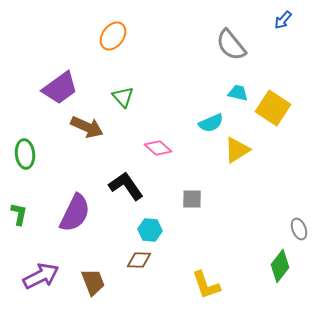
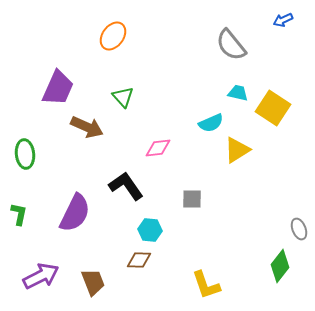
blue arrow: rotated 24 degrees clockwise
purple trapezoid: moved 2 px left; rotated 30 degrees counterclockwise
pink diamond: rotated 48 degrees counterclockwise
